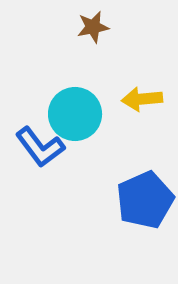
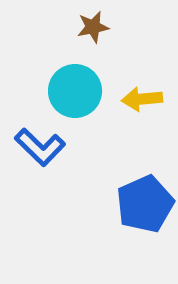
cyan circle: moved 23 px up
blue L-shape: rotated 9 degrees counterclockwise
blue pentagon: moved 4 px down
